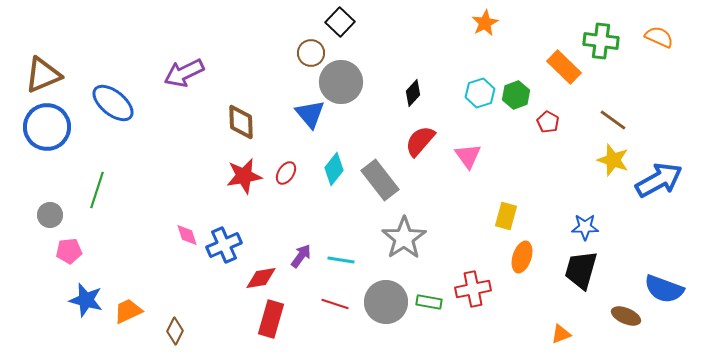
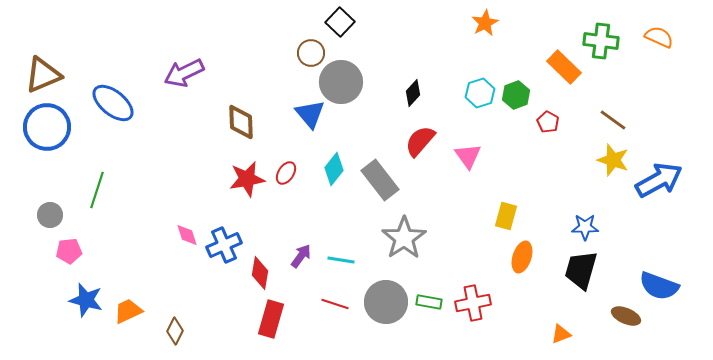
red star at (244, 176): moved 3 px right, 3 px down
red diamond at (261, 278): moved 1 px left, 5 px up; rotated 72 degrees counterclockwise
red cross at (473, 289): moved 14 px down
blue semicircle at (664, 289): moved 5 px left, 3 px up
